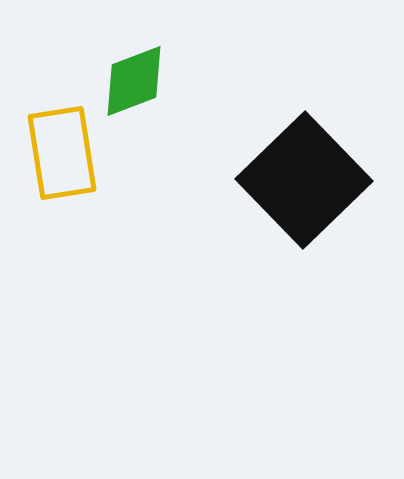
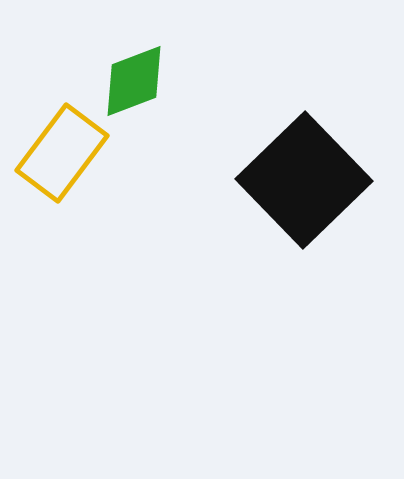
yellow rectangle: rotated 46 degrees clockwise
